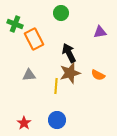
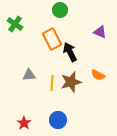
green circle: moved 1 px left, 3 px up
green cross: rotated 14 degrees clockwise
purple triangle: rotated 32 degrees clockwise
orange rectangle: moved 18 px right
black arrow: moved 1 px right, 1 px up
brown star: moved 1 px right, 9 px down
yellow line: moved 4 px left, 3 px up
blue circle: moved 1 px right
